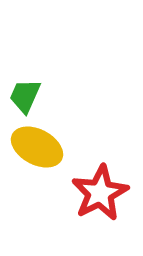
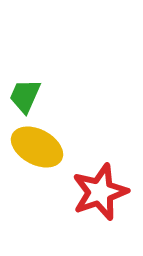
red star: moved 1 px up; rotated 8 degrees clockwise
